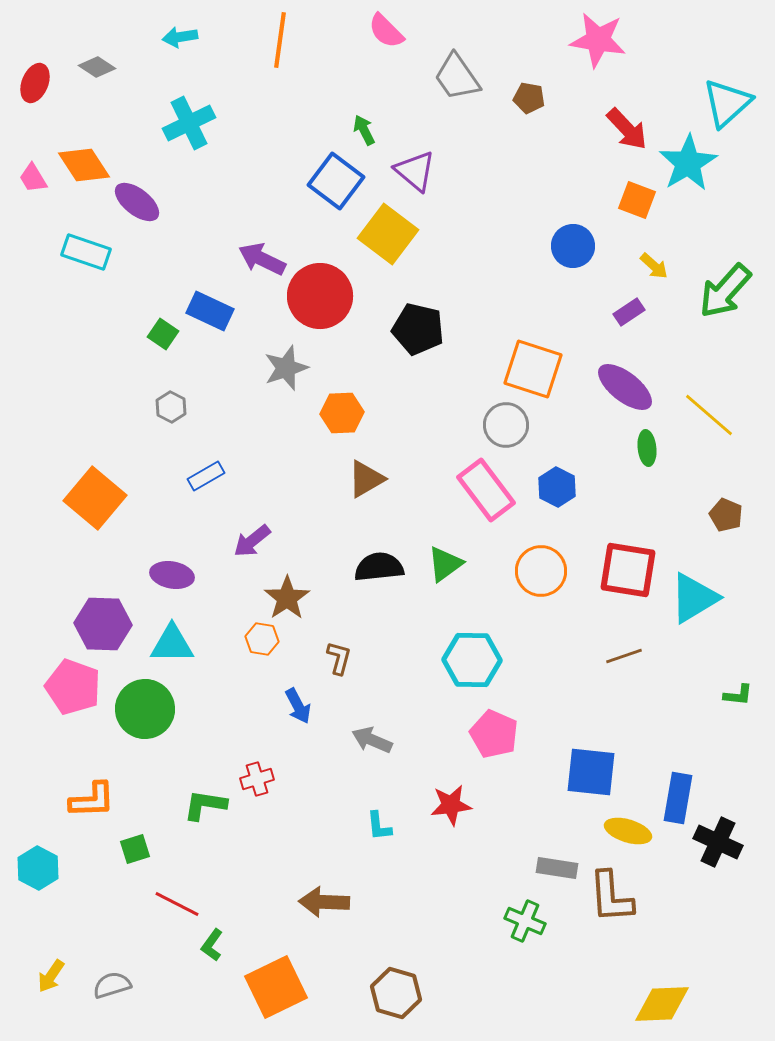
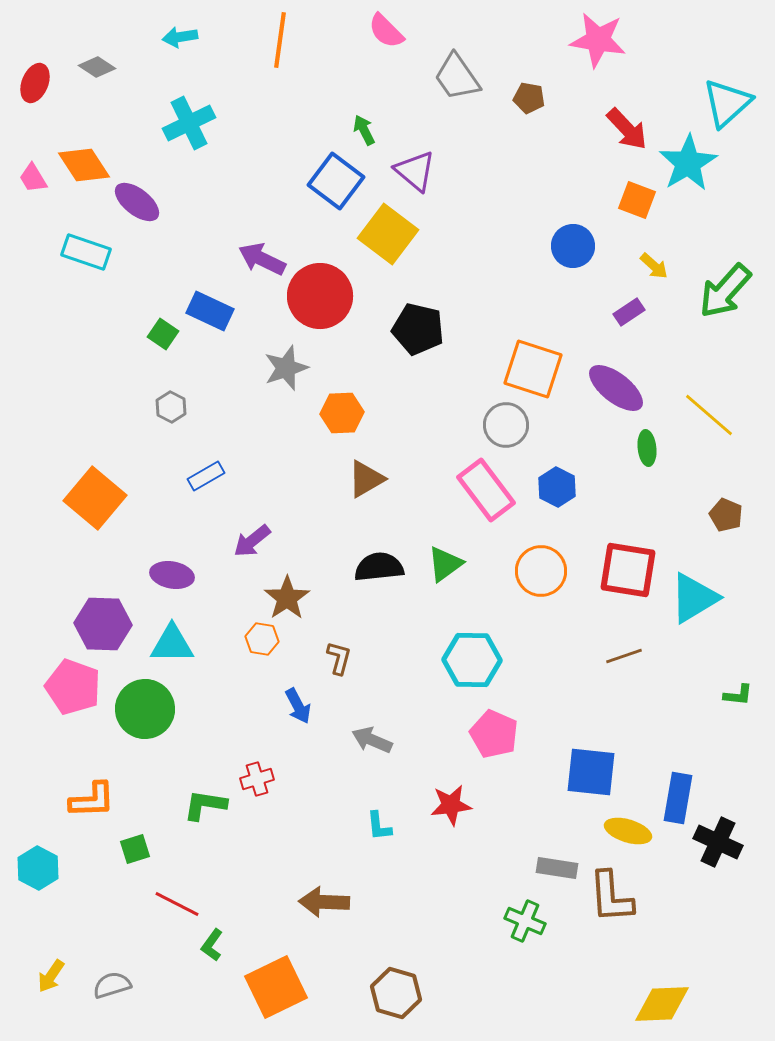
purple ellipse at (625, 387): moved 9 px left, 1 px down
